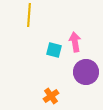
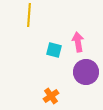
pink arrow: moved 3 px right
